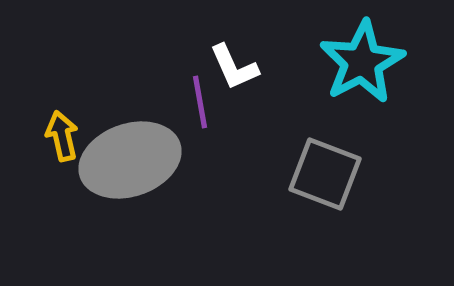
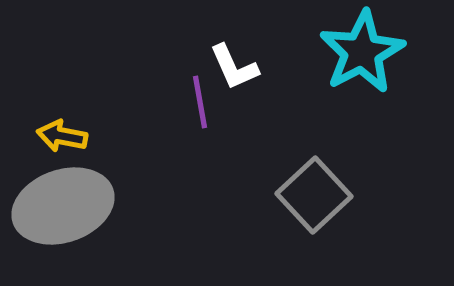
cyan star: moved 10 px up
yellow arrow: rotated 66 degrees counterclockwise
gray ellipse: moved 67 px left, 46 px down
gray square: moved 11 px left, 21 px down; rotated 26 degrees clockwise
